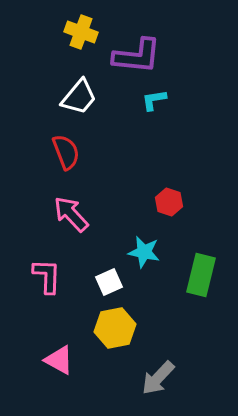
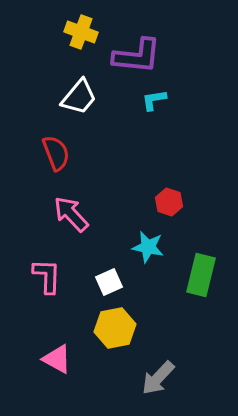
red semicircle: moved 10 px left, 1 px down
cyan star: moved 4 px right, 5 px up
pink triangle: moved 2 px left, 1 px up
